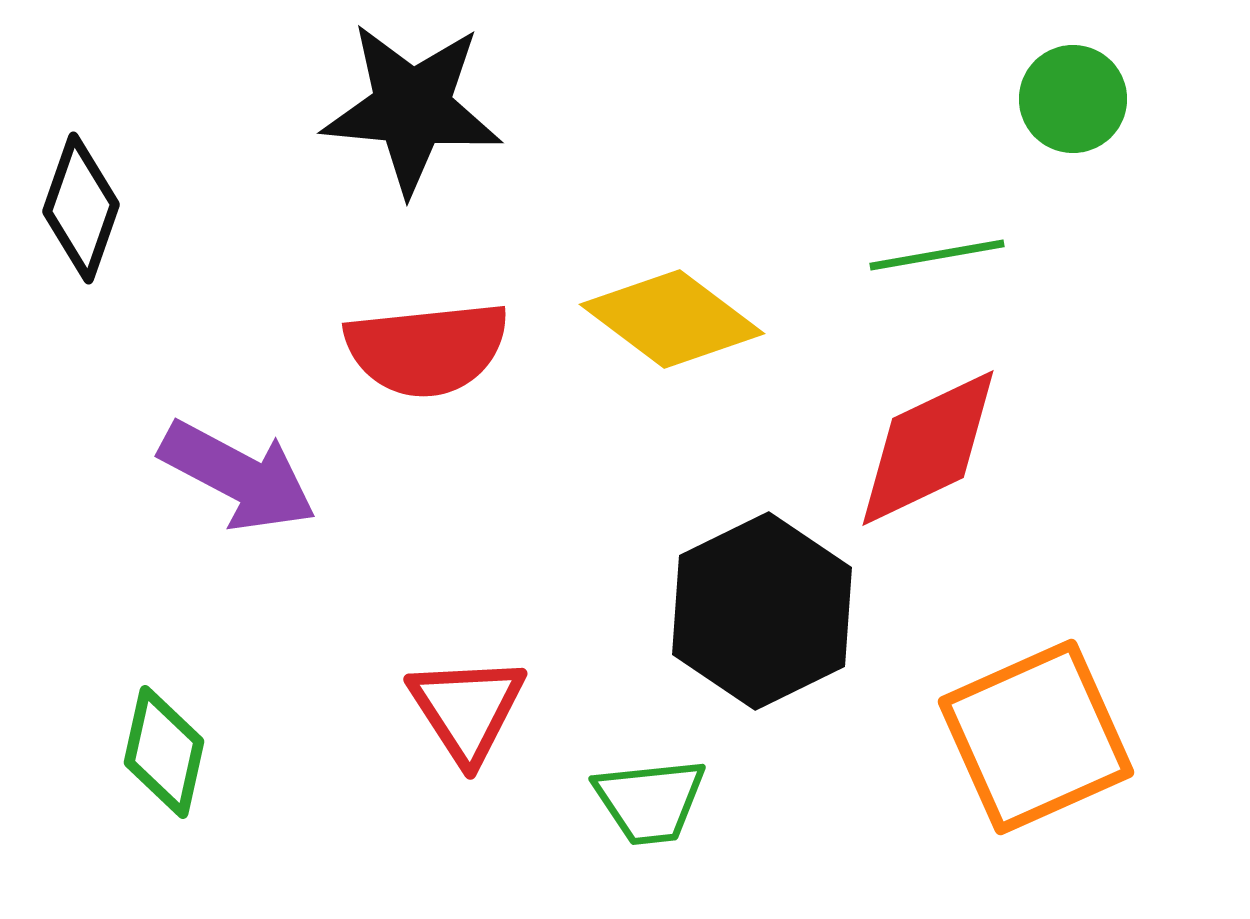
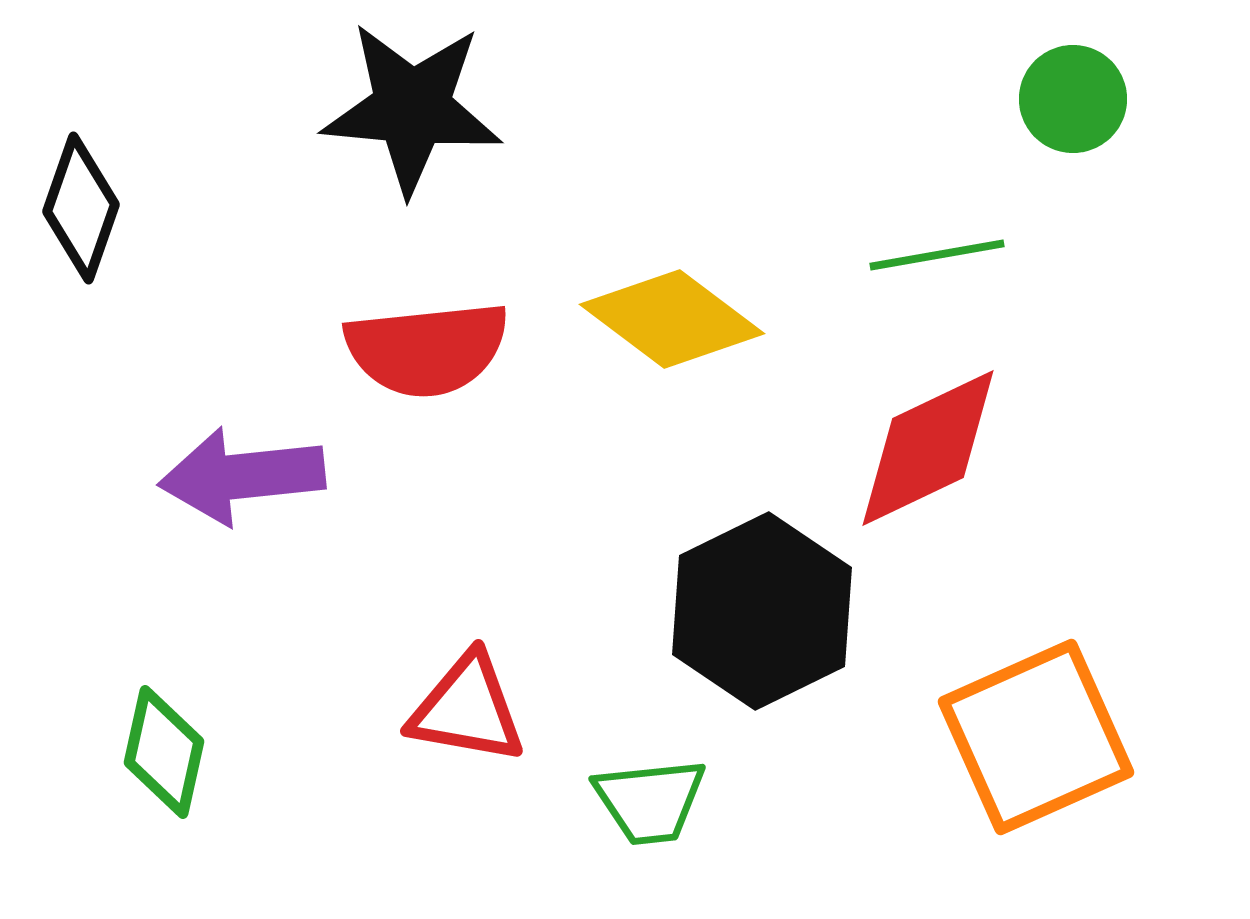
purple arrow: moved 4 px right; rotated 146 degrees clockwise
red triangle: rotated 47 degrees counterclockwise
